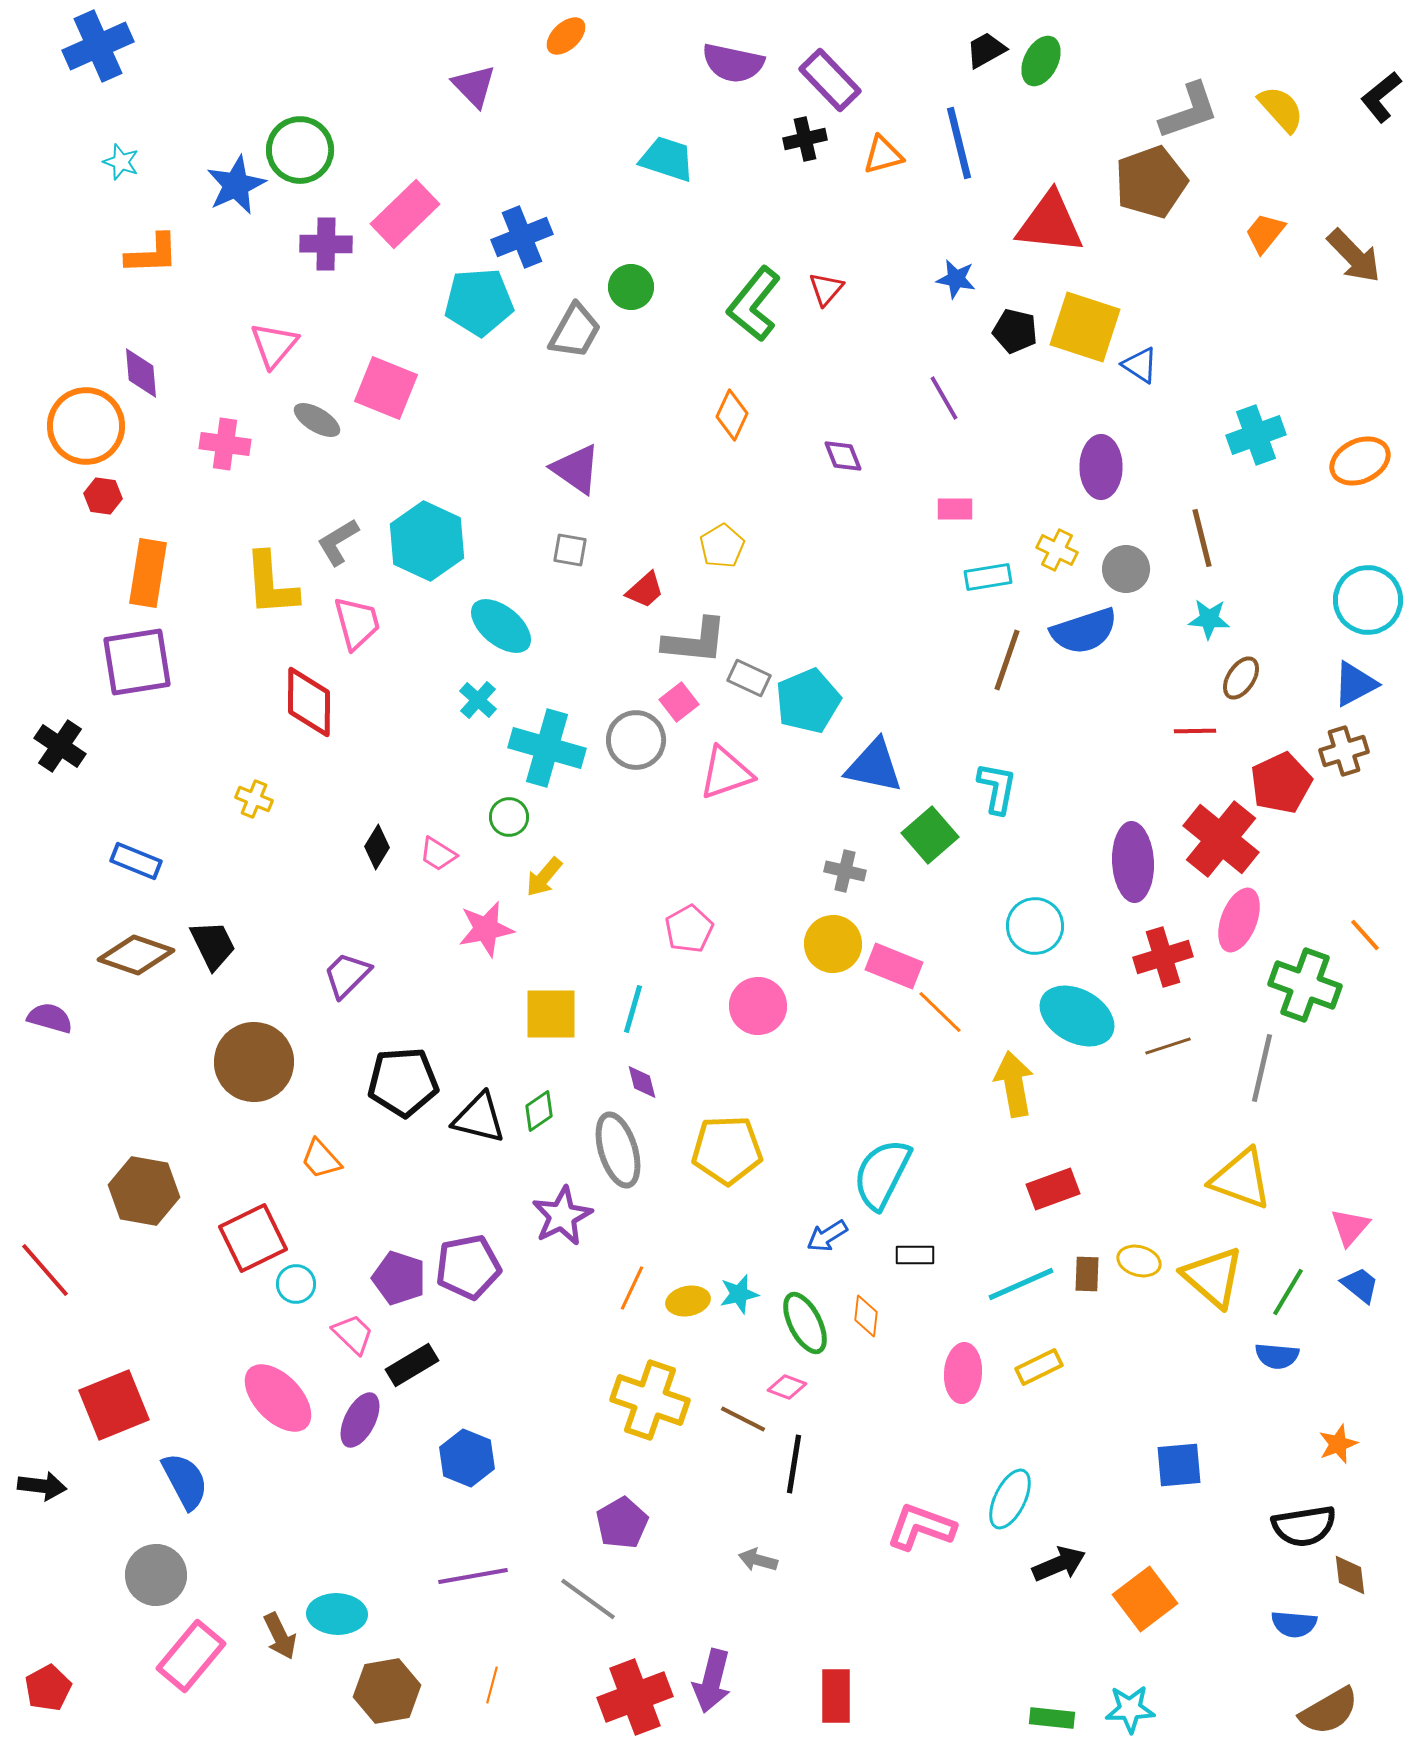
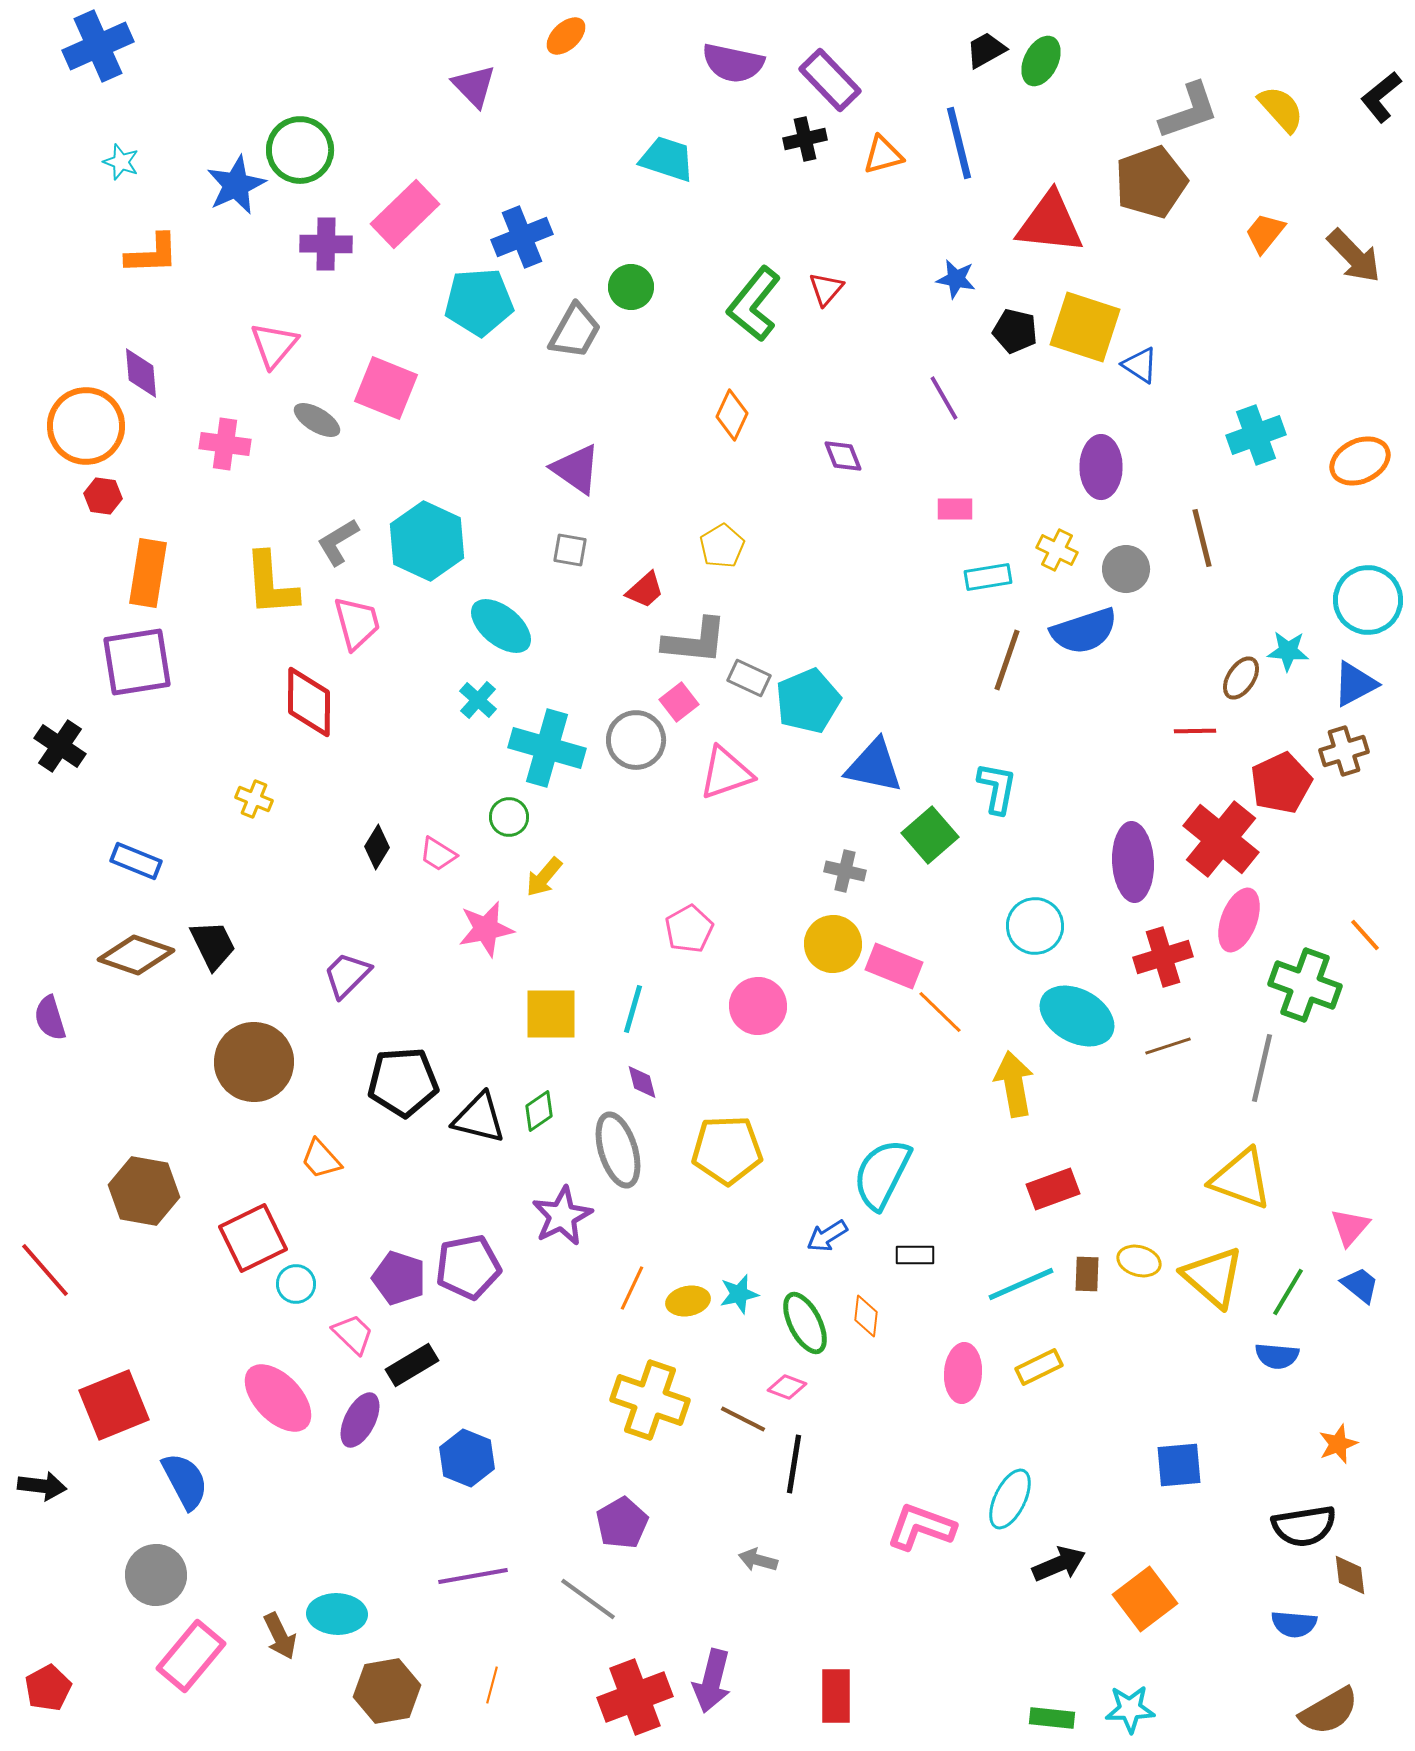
cyan star at (1209, 619): moved 79 px right, 32 px down
purple semicircle at (50, 1018): rotated 123 degrees counterclockwise
